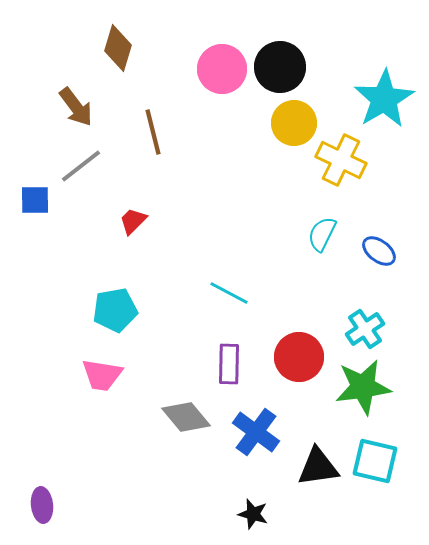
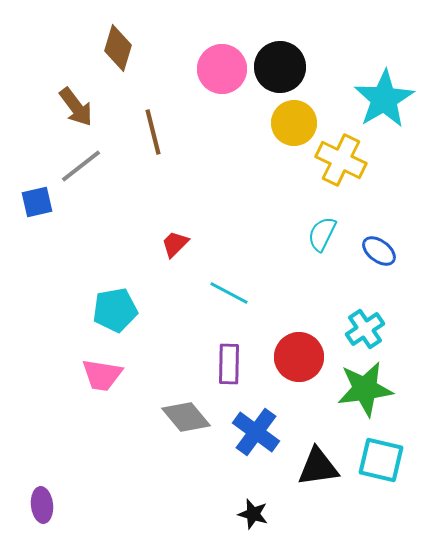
blue square: moved 2 px right, 2 px down; rotated 12 degrees counterclockwise
red trapezoid: moved 42 px right, 23 px down
green star: moved 2 px right, 2 px down
cyan square: moved 6 px right, 1 px up
